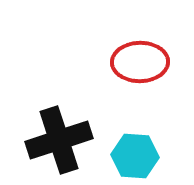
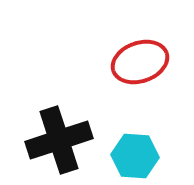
red ellipse: rotated 18 degrees counterclockwise
